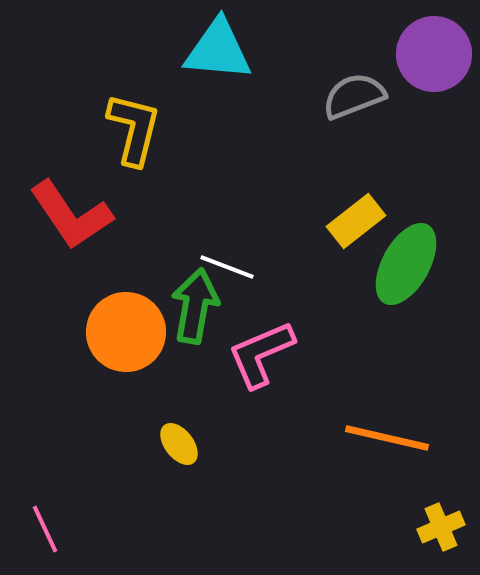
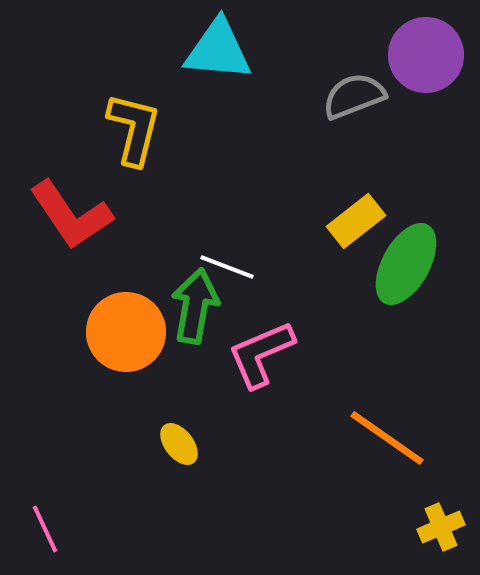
purple circle: moved 8 px left, 1 px down
orange line: rotated 22 degrees clockwise
